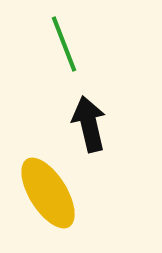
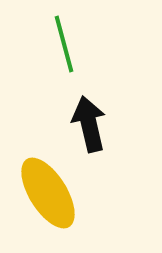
green line: rotated 6 degrees clockwise
